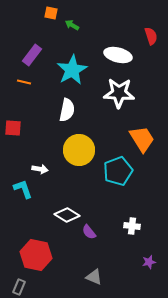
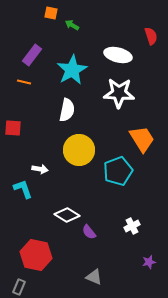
white cross: rotated 35 degrees counterclockwise
